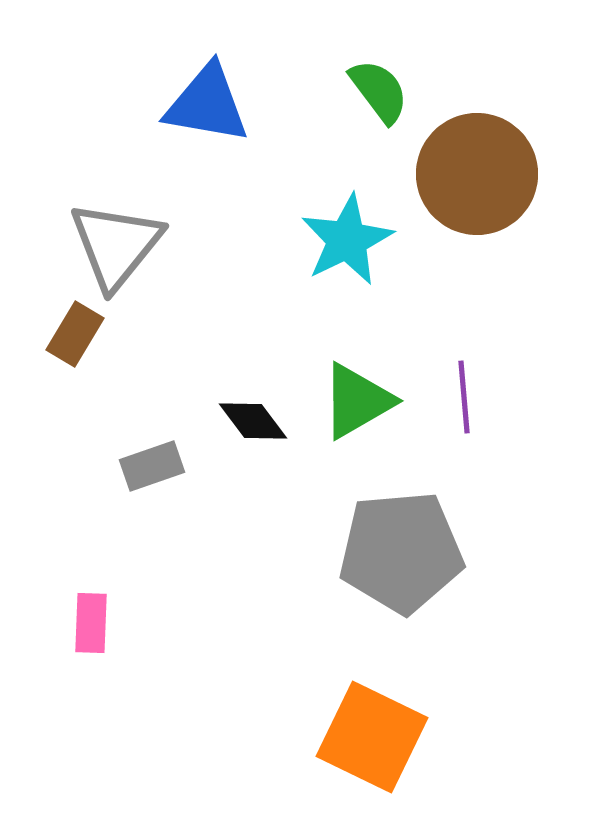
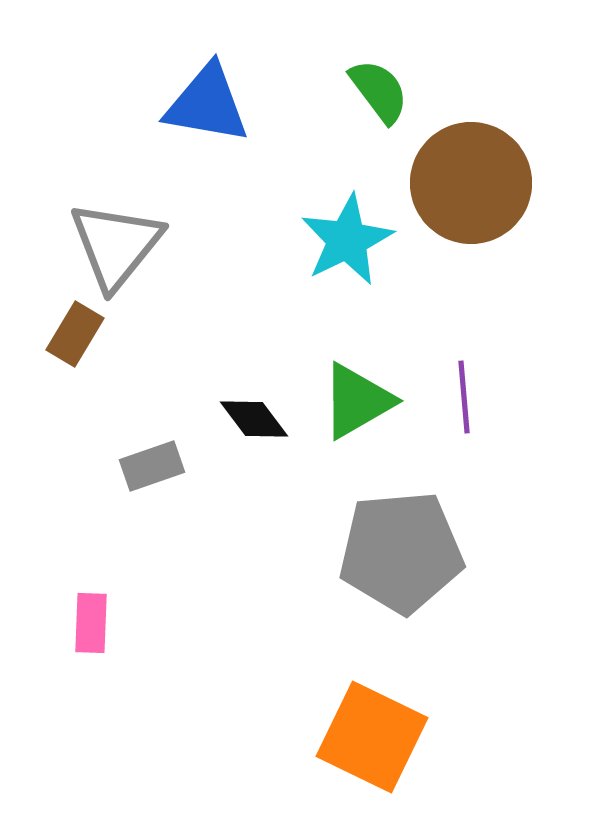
brown circle: moved 6 px left, 9 px down
black diamond: moved 1 px right, 2 px up
